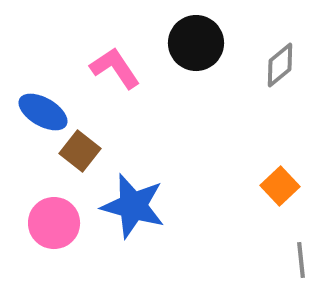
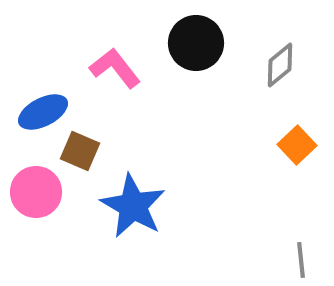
pink L-shape: rotated 4 degrees counterclockwise
blue ellipse: rotated 57 degrees counterclockwise
brown square: rotated 15 degrees counterclockwise
orange square: moved 17 px right, 41 px up
blue star: rotated 14 degrees clockwise
pink circle: moved 18 px left, 31 px up
